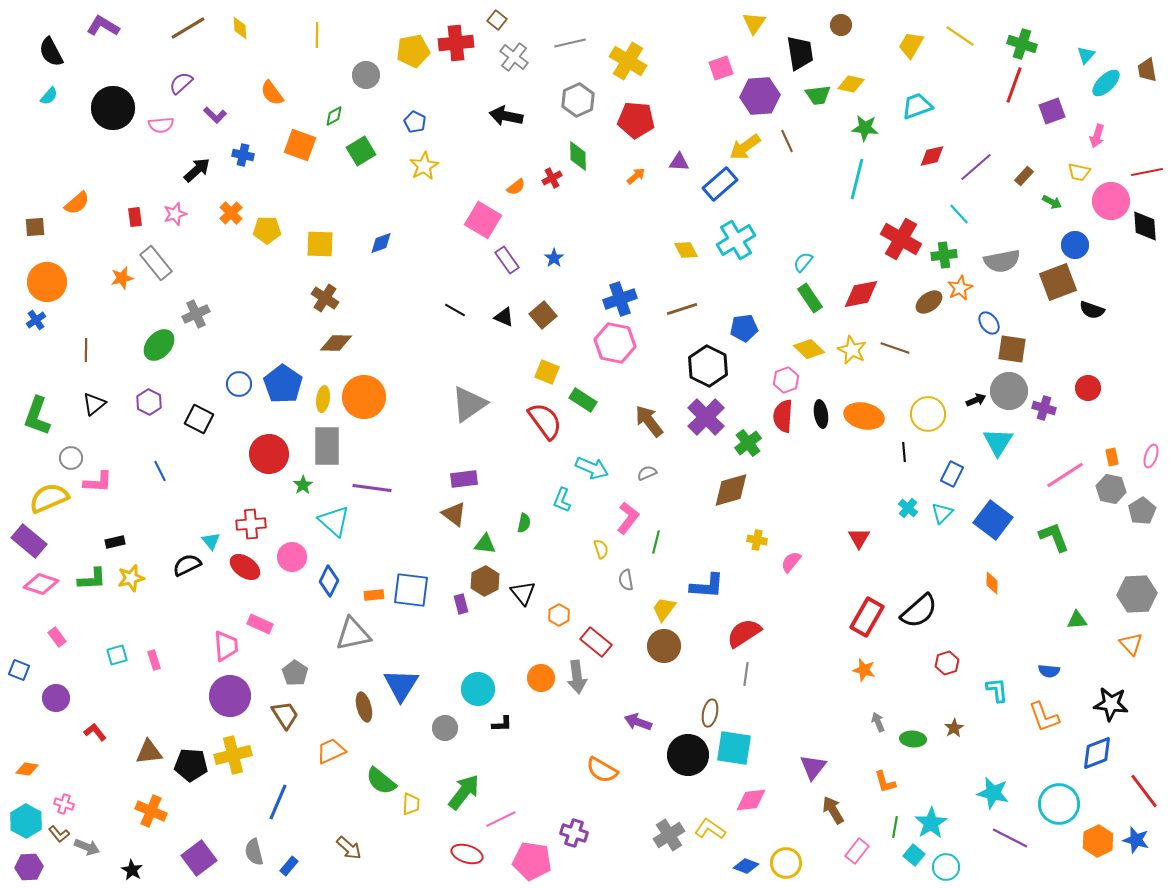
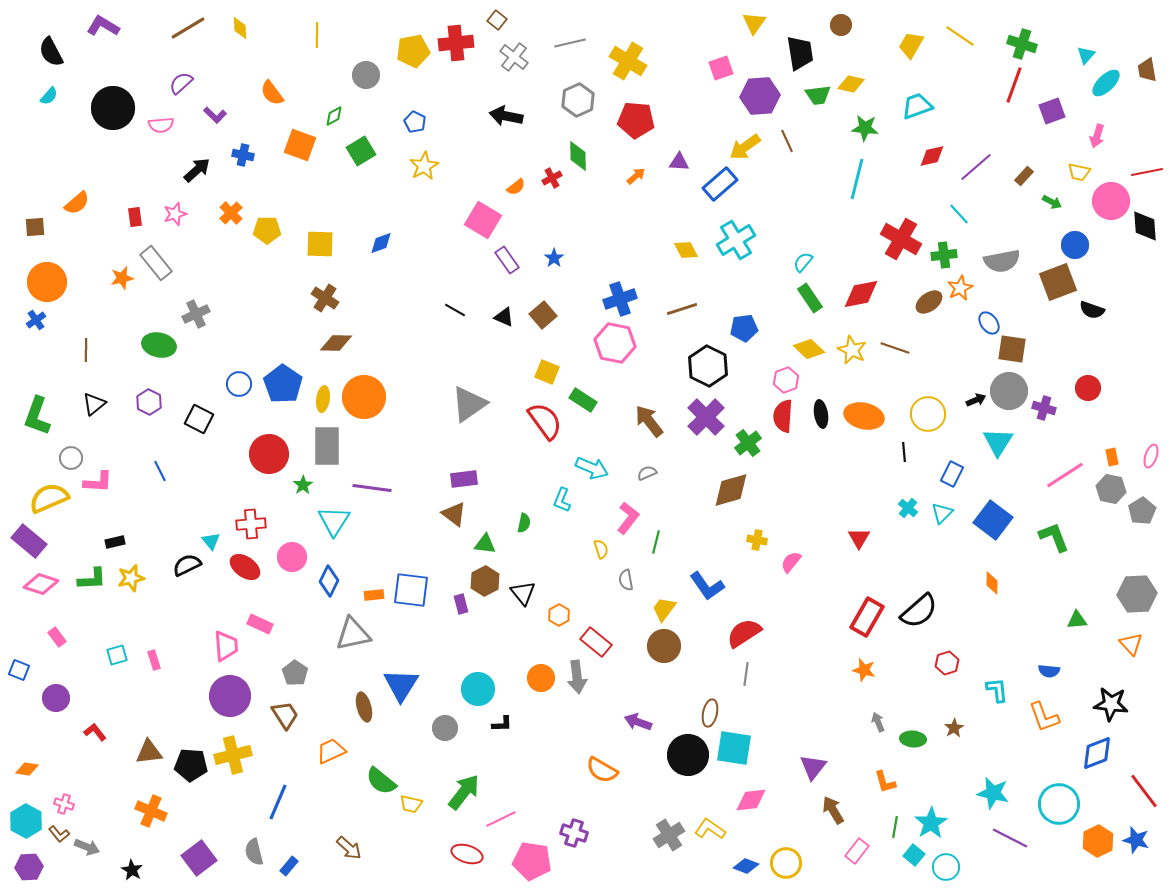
green ellipse at (159, 345): rotated 60 degrees clockwise
cyan triangle at (334, 521): rotated 20 degrees clockwise
blue L-shape at (707, 586): rotated 51 degrees clockwise
yellow trapezoid at (411, 804): rotated 100 degrees clockwise
